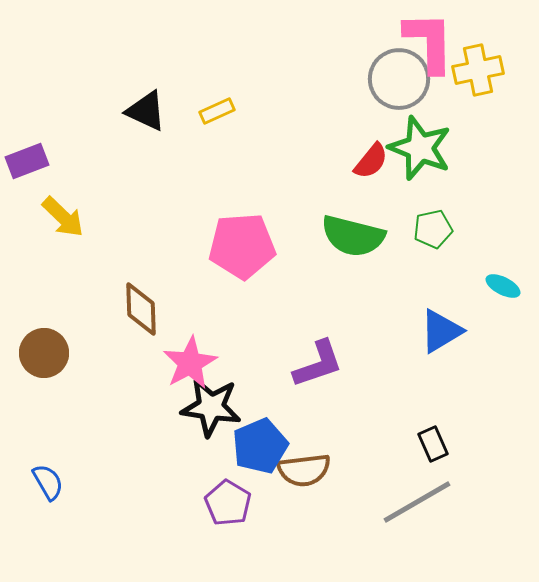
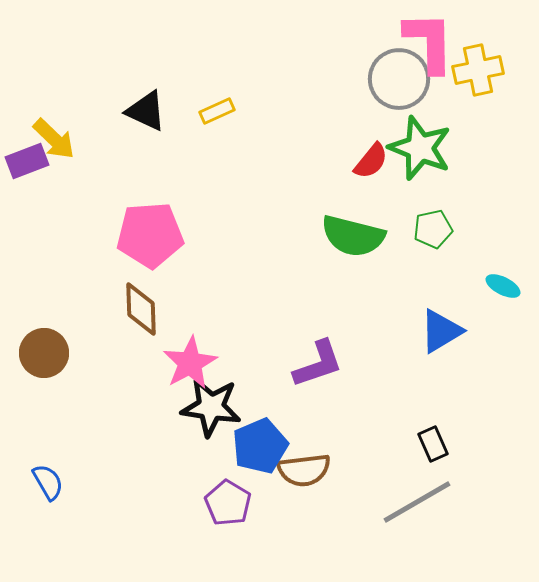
yellow arrow: moved 9 px left, 78 px up
pink pentagon: moved 92 px left, 11 px up
